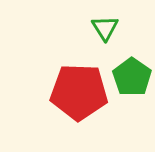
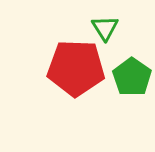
red pentagon: moved 3 px left, 24 px up
